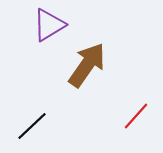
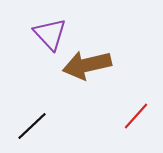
purple triangle: moved 1 px right, 9 px down; rotated 42 degrees counterclockwise
brown arrow: rotated 138 degrees counterclockwise
